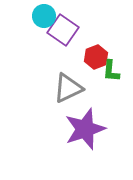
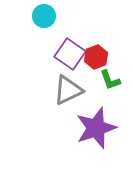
purple square: moved 7 px right, 24 px down
green L-shape: moved 1 px left, 9 px down; rotated 25 degrees counterclockwise
gray triangle: moved 2 px down
purple star: moved 11 px right, 1 px up
